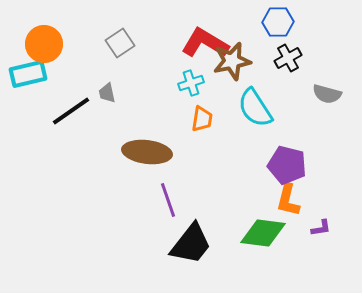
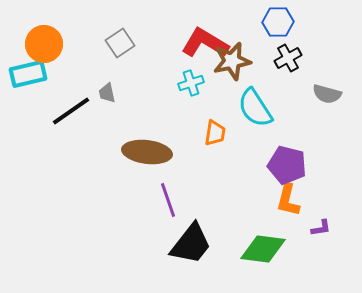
orange trapezoid: moved 13 px right, 14 px down
green diamond: moved 16 px down
